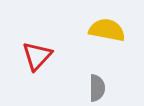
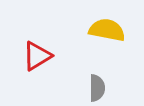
red triangle: rotated 16 degrees clockwise
